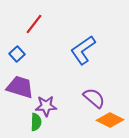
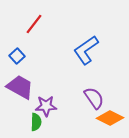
blue L-shape: moved 3 px right
blue square: moved 2 px down
purple trapezoid: rotated 12 degrees clockwise
purple semicircle: rotated 15 degrees clockwise
orange diamond: moved 2 px up
